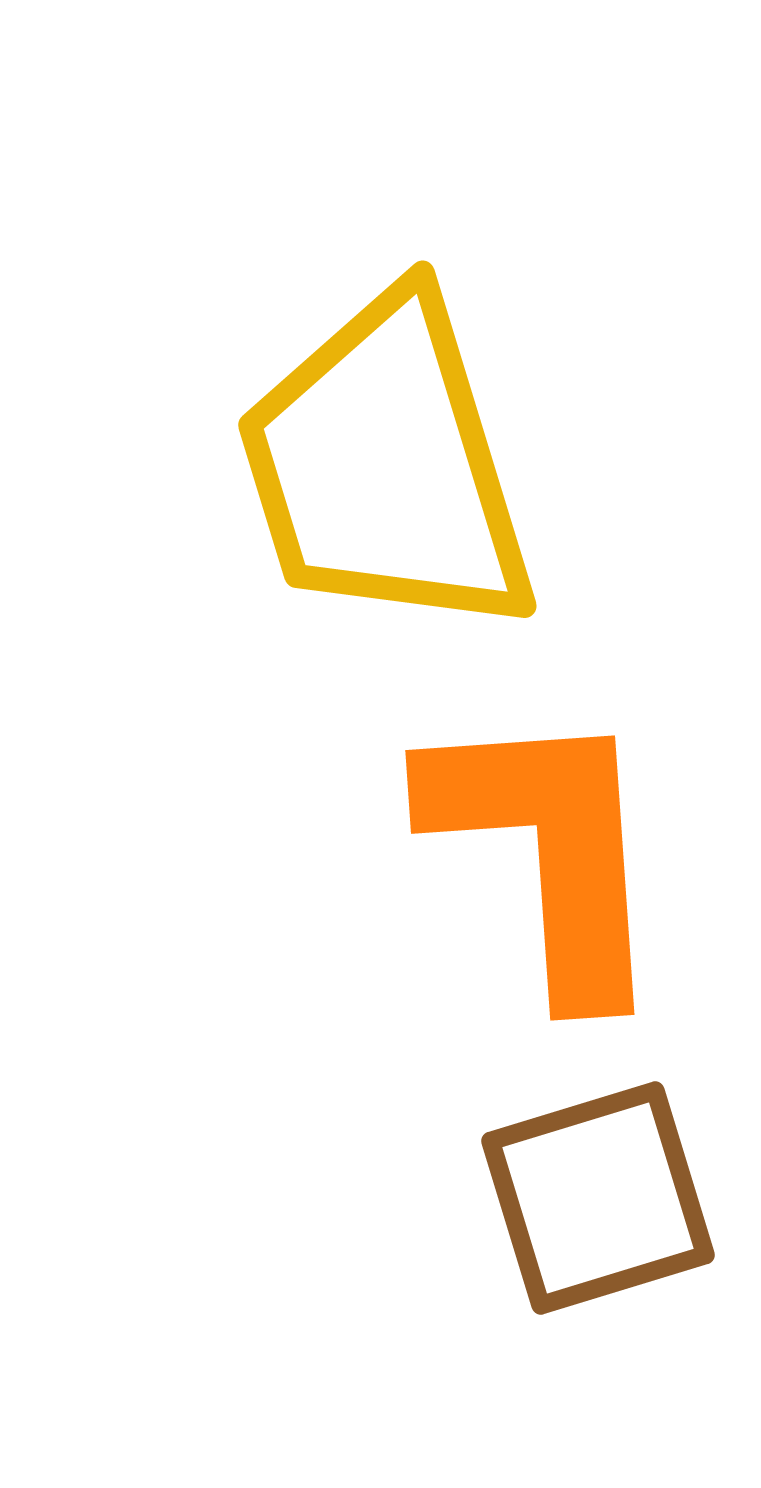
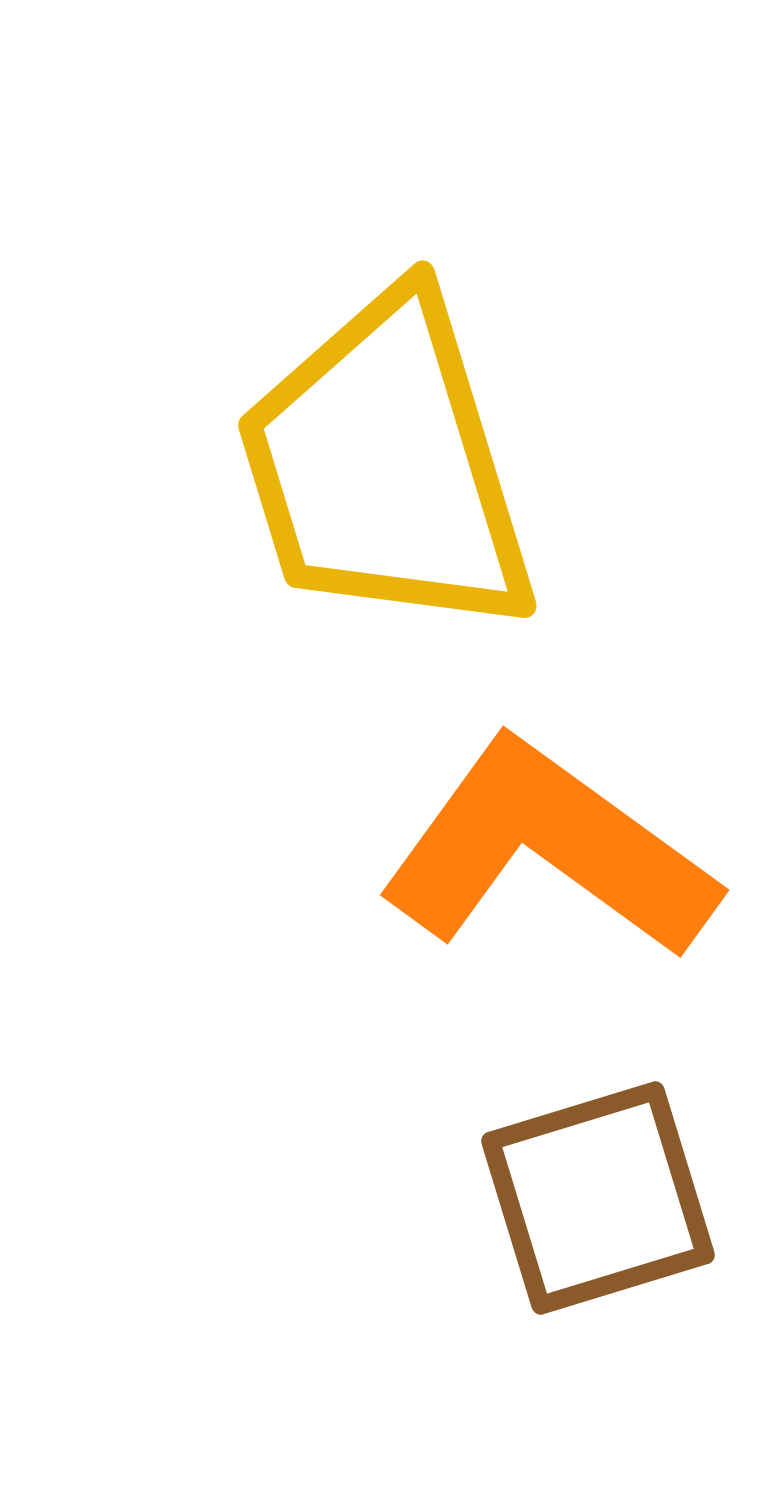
orange L-shape: rotated 50 degrees counterclockwise
